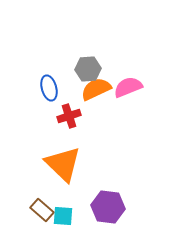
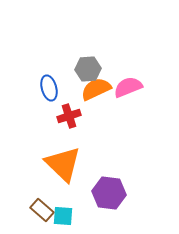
purple hexagon: moved 1 px right, 14 px up
